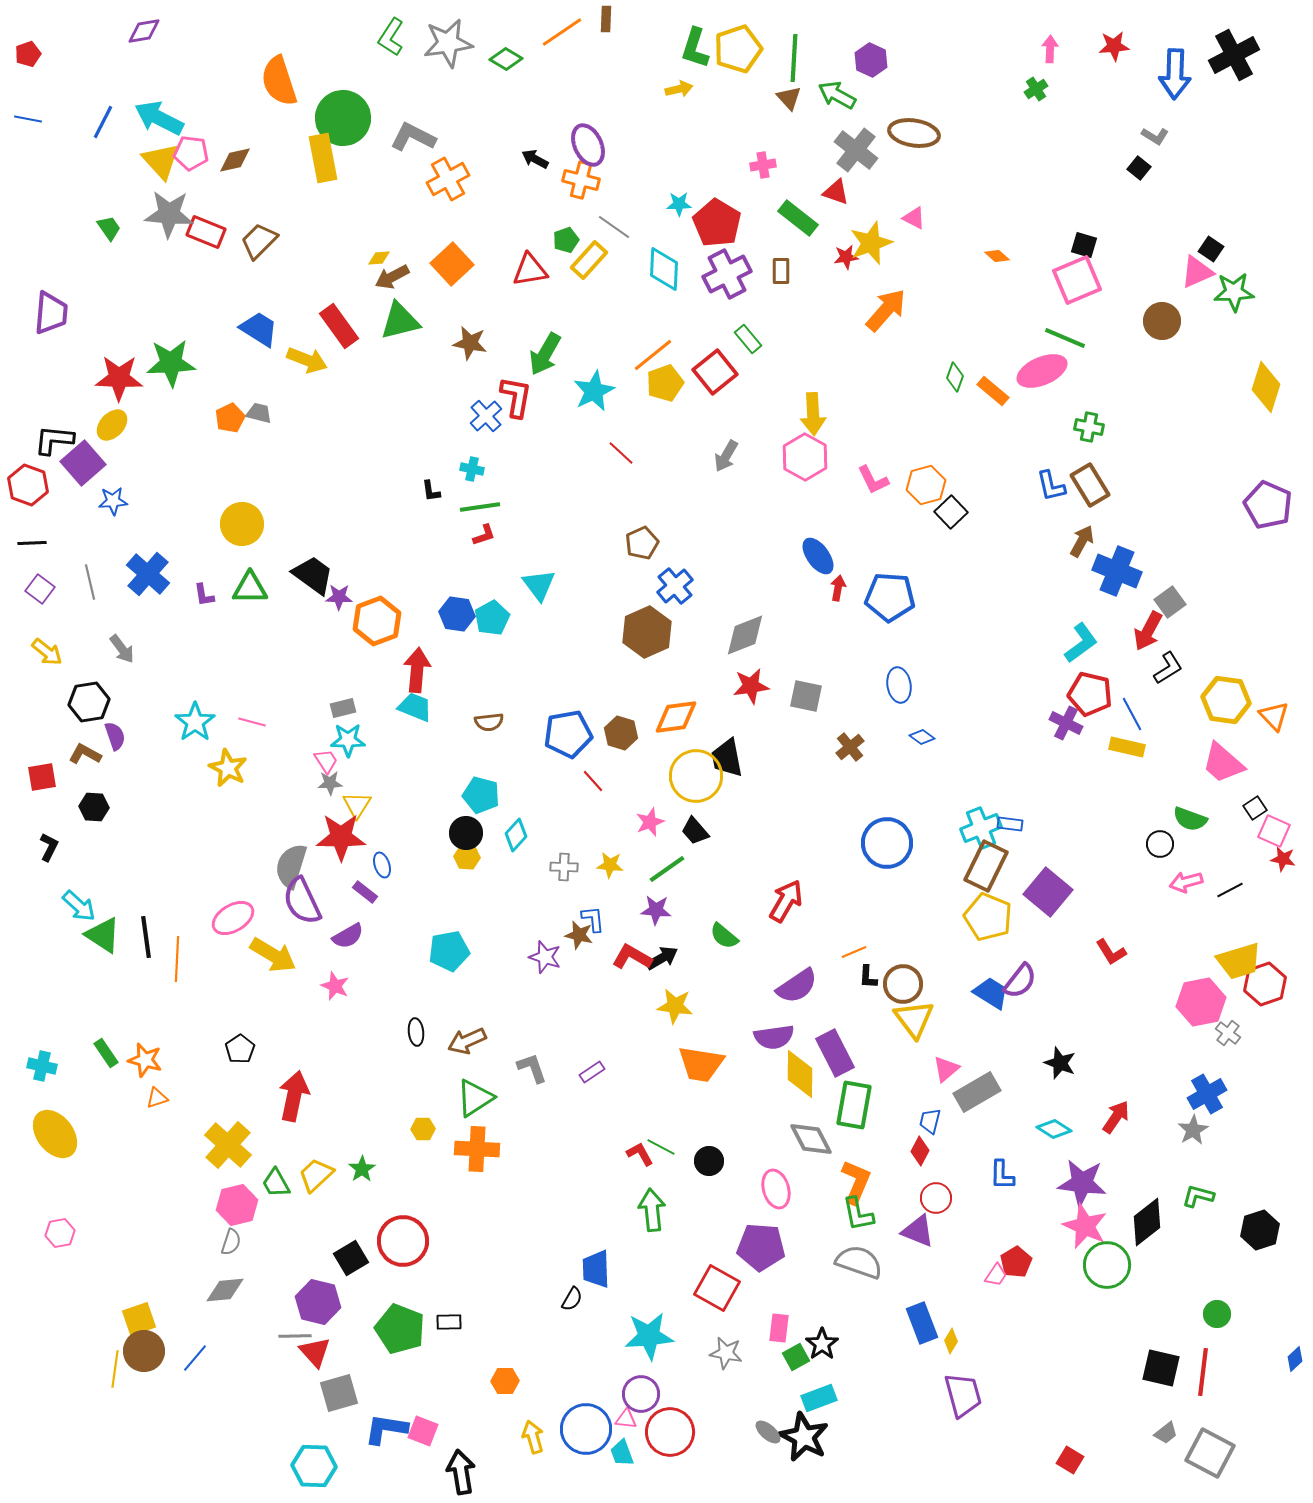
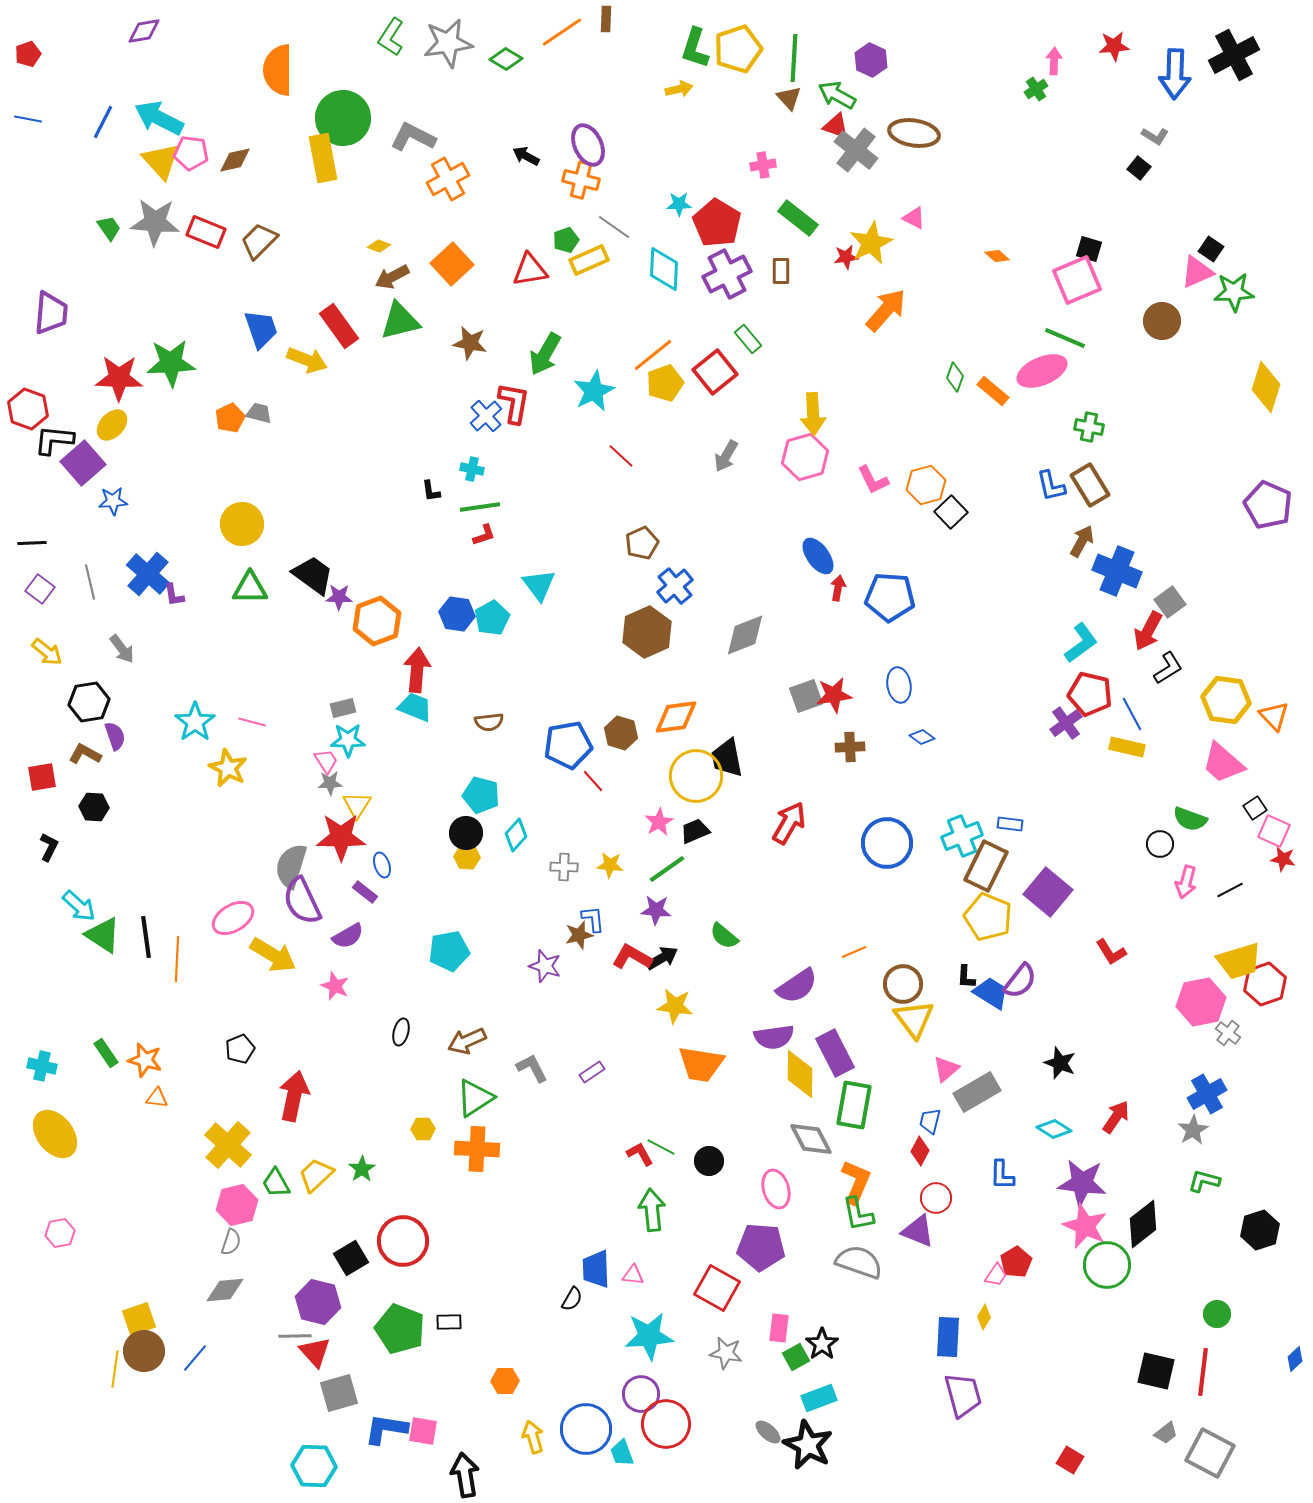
pink arrow at (1050, 49): moved 4 px right, 12 px down
orange semicircle at (279, 81): moved 1 px left, 11 px up; rotated 18 degrees clockwise
black arrow at (535, 159): moved 9 px left, 3 px up
red triangle at (836, 192): moved 66 px up
gray star at (169, 214): moved 14 px left, 8 px down
yellow star at (871, 243): rotated 6 degrees counterclockwise
black square at (1084, 245): moved 5 px right, 4 px down
yellow diamond at (379, 258): moved 12 px up; rotated 25 degrees clockwise
yellow rectangle at (589, 260): rotated 24 degrees clockwise
blue trapezoid at (259, 329): moved 2 px right; rotated 39 degrees clockwise
red L-shape at (516, 397): moved 2 px left, 6 px down
red line at (621, 453): moved 3 px down
pink hexagon at (805, 457): rotated 15 degrees clockwise
red hexagon at (28, 485): moved 76 px up
purple L-shape at (204, 595): moved 30 px left
red star at (751, 686): moved 83 px right, 9 px down
gray square at (806, 696): rotated 32 degrees counterclockwise
purple cross at (1066, 723): rotated 28 degrees clockwise
blue pentagon at (568, 734): moved 11 px down
brown cross at (850, 747): rotated 36 degrees clockwise
pink star at (650, 822): moved 9 px right; rotated 8 degrees counterclockwise
cyan cross at (981, 828): moved 19 px left, 8 px down
black trapezoid at (695, 831): rotated 108 degrees clockwise
pink arrow at (1186, 882): rotated 60 degrees counterclockwise
red arrow at (786, 901): moved 3 px right, 78 px up
brown star at (579, 935): rotated 28 degrees counterclockwise
purple star at (545, 957): moved 9 px down
black L-shape at (868, 977): moved 98 px right
black ellipse at (416, 1032): moved 15 px left; rotated 20 degrees clockwise
black pentagon at (240, 1049): rotated 12 degrees clockwise
gray L-shape at (532, 1068): rotated 8 degrees counterclockwise
orange triangle at (157, 1098): rotated 25 degrees clockwise
green L-shape at (1198, 1196): moved 6 px right, 15 px up
black diamond at (1147, 1222): moved 4 px left, 2 px down
blue rectangle at (922, 1323): moved 26 px right, 14 px down; rotated 24 degrees clockwise
yellow diamond at (951, 1341): moved 33 px right, 24 px up
black square at (1161, 1368): moved 5 px left, 3 px down
pink triangle at (626, 1419): moved 7 px right, 144 px up
pink square at (423, 1431): rotated 12 degrees counterclockwise
red circle at (670, 1432): moved 4 px left, 8 px up
black star at (804, 1437): moved 4 px right, 8 px down
black arrow at (461, 1472): moved 4 px right, 3 px down
